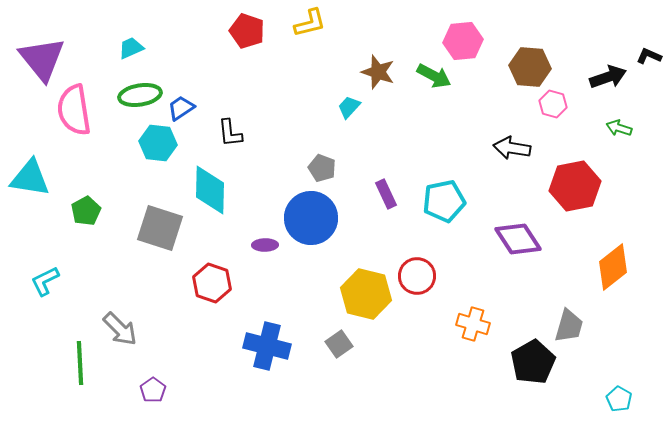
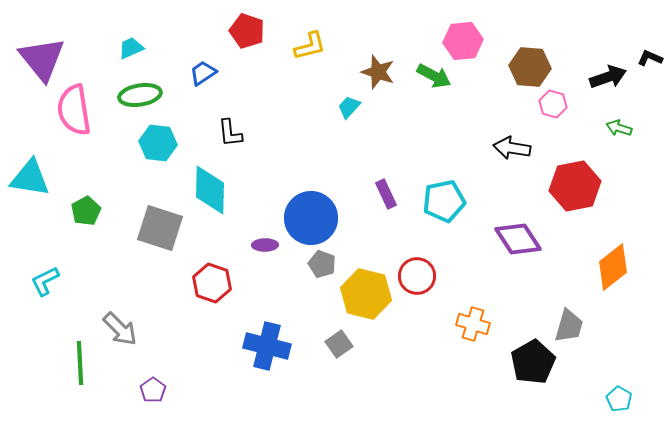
yellow L-shape at (310, 23): moved 23 px down
black L-shape at (649, 56): moved 1 px right, 2 px down
blue trapezoid at (181, 108): moved 22 px right, 35 px up
gray pentagon at (322, 168): moved 96 px down
